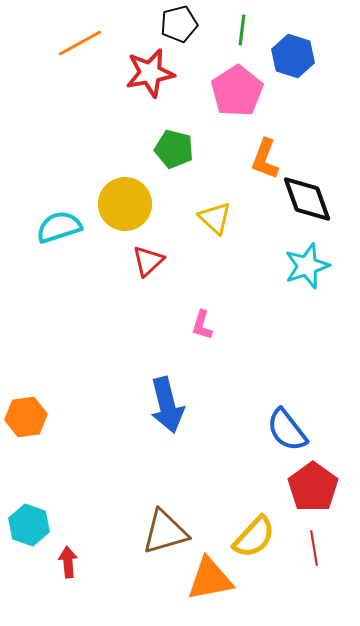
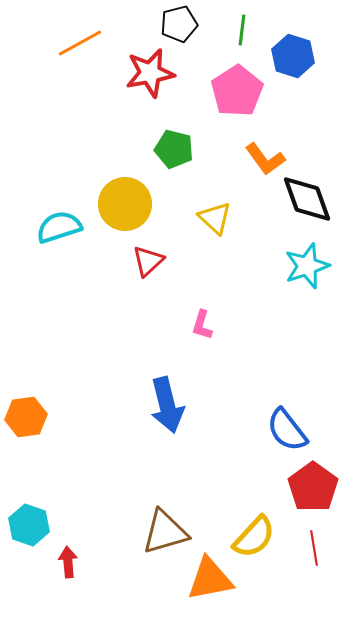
orange L-shape: rotated 57 degrees counterclockwise
